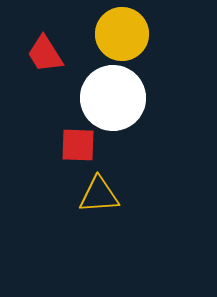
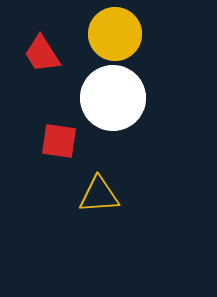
yellow circle: moved 7 px left
red trapezoid: moved 3 px left
red square: moved 19 px left, 4 px up; rotated 6 degrees clockwise
